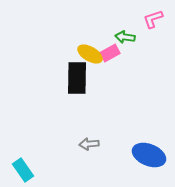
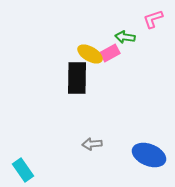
gray arrow: moved 3 px right
